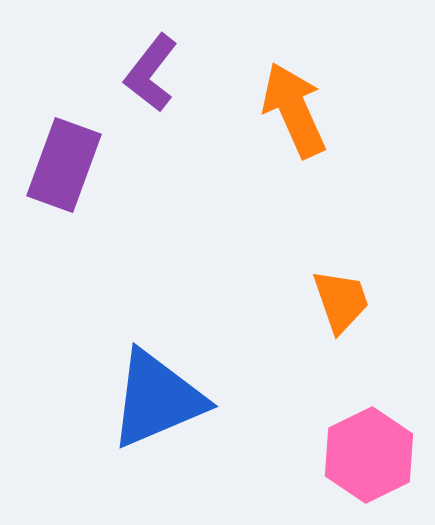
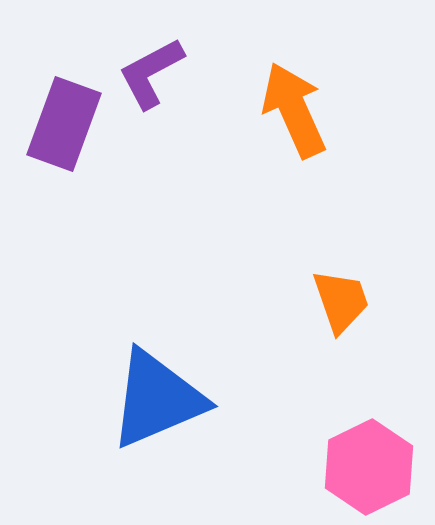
purple L-shape: rotated 24 degrees clockwise
purple rectangle: moved 41 px up
pink hexagon: moved 12 px down
